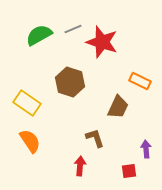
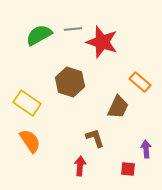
gray line: rotated 18 degrees clockwise
orange rectangle: moved 1 px down; rotated 15 degrees clockwise
red square: moved 1 px left, 2 px up; rotated 14 degrees clockwise
